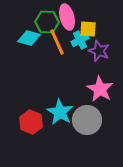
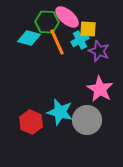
pink ellipse: rotated 35 degrees counterclockwise
cyan star: rotated 16 degrees counterclockwise
